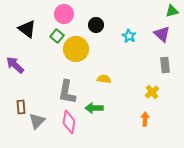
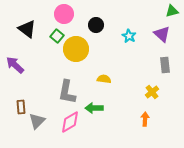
pink diamond: moved 1 px right; rotated 50 degrees clockwise
